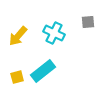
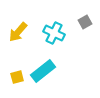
gray square: moved 3 px left; rotated 24 degrees counterclockwise
yellow arrow: moved 4 px up
